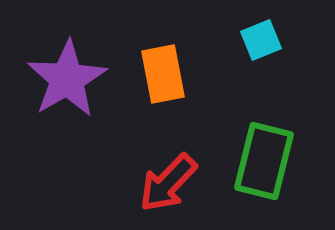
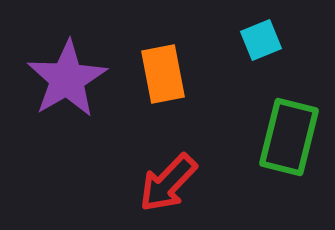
green rectangle: moved 25 px right, 24 px up
